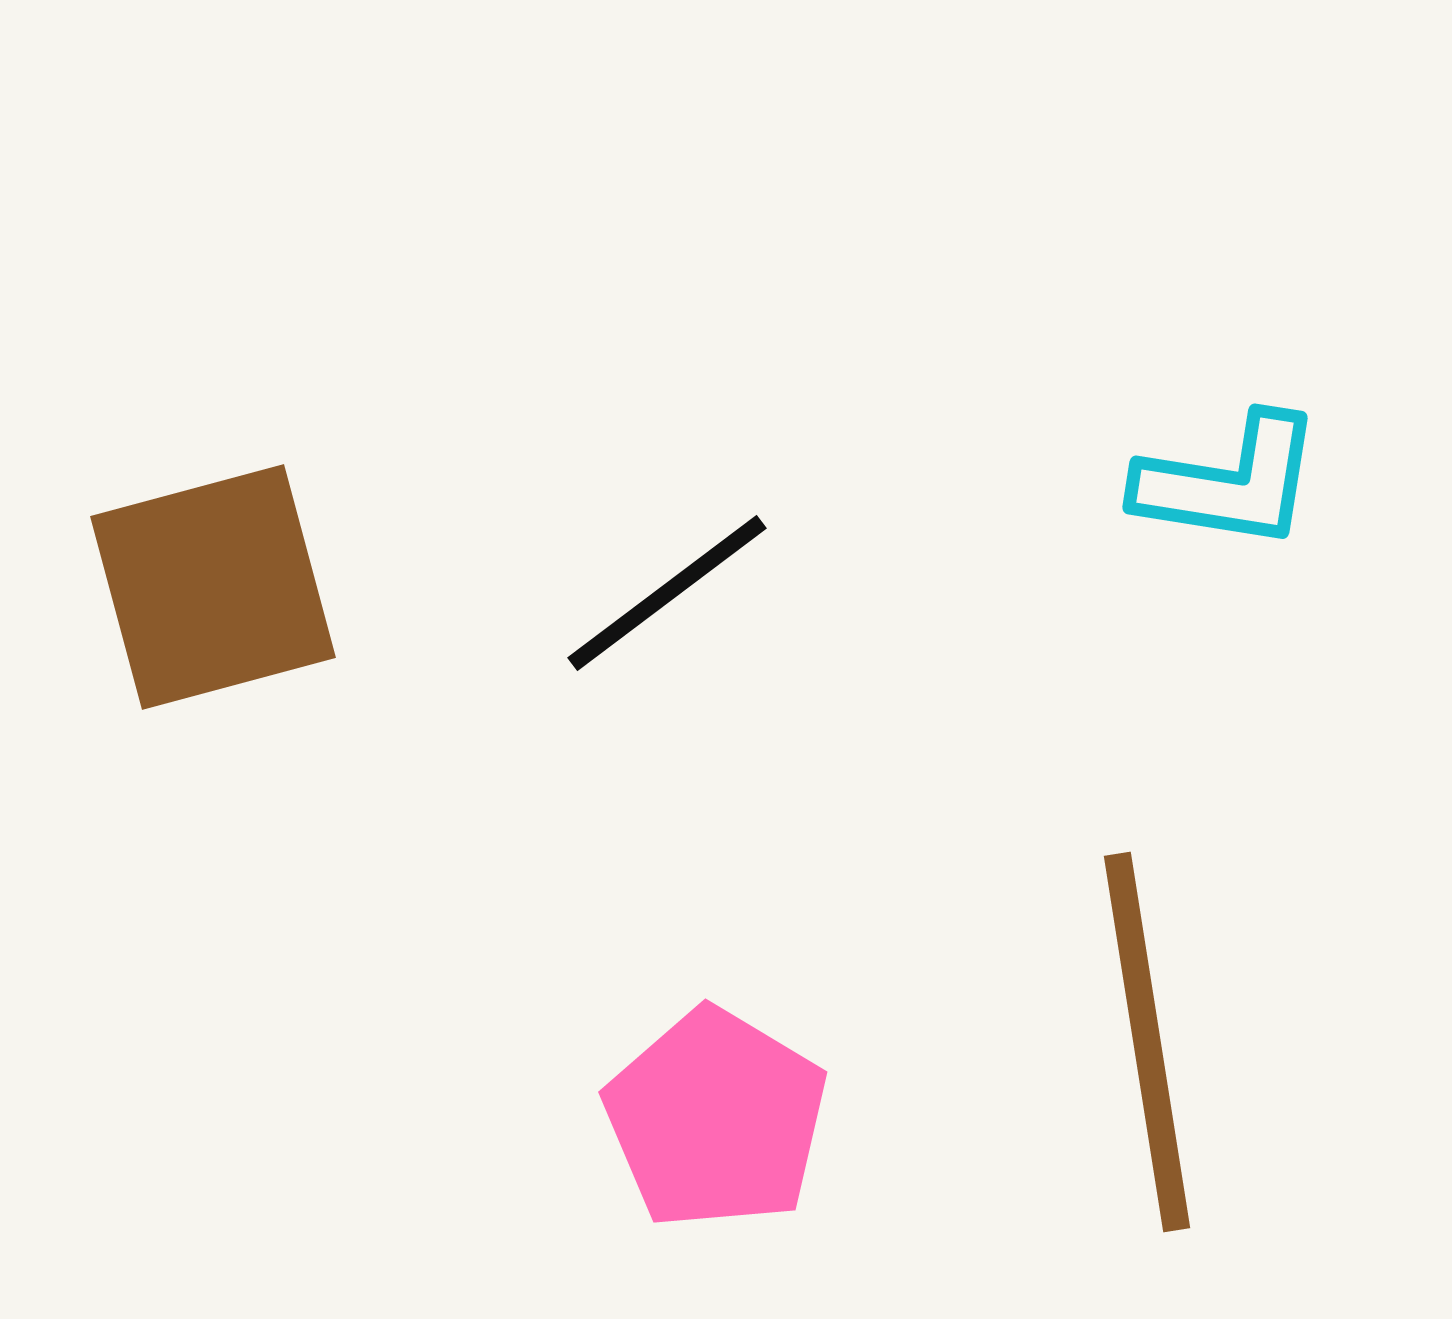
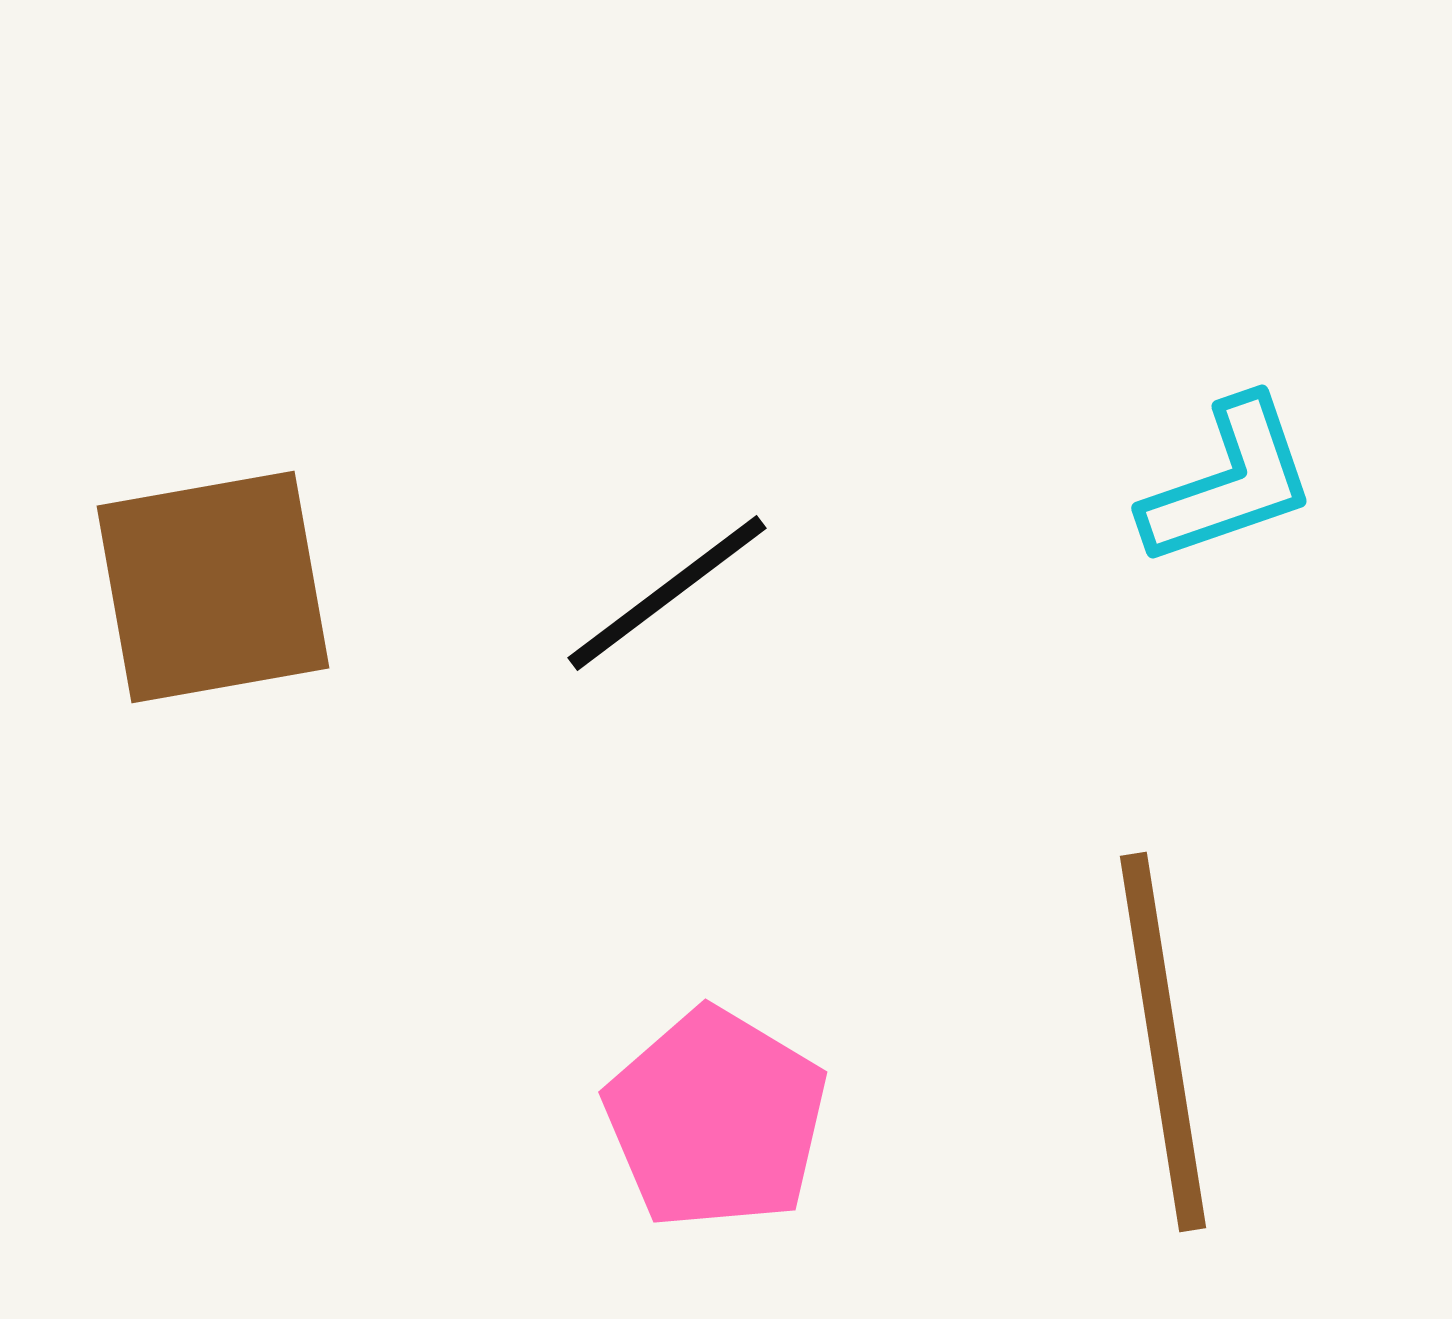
cyan L-shape: rotated 28 degrees counterclockwise
brown square: rotated 5 degrees clockwise
brown line: moved 16 px right
